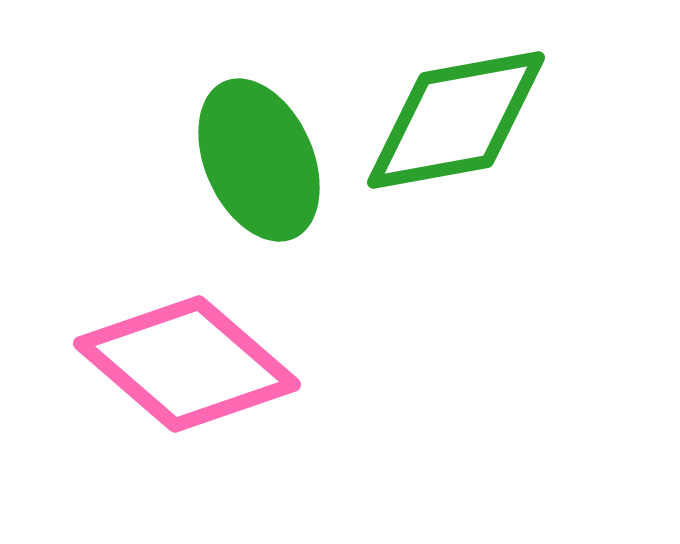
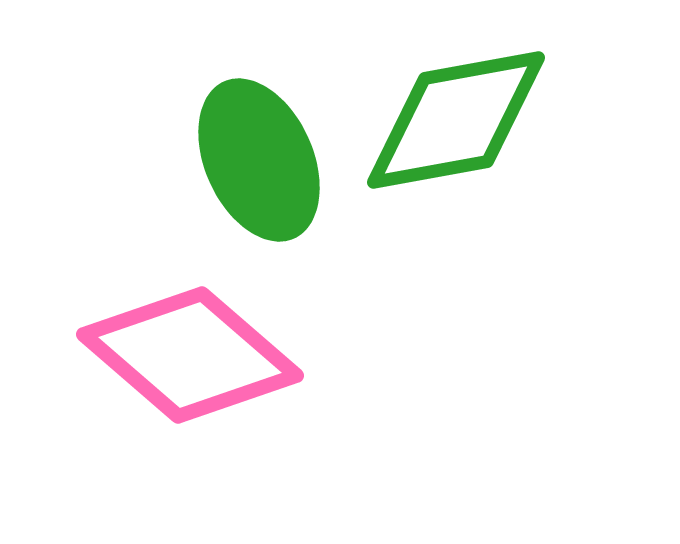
pink diamond: moved 3 px right, 9 px up
